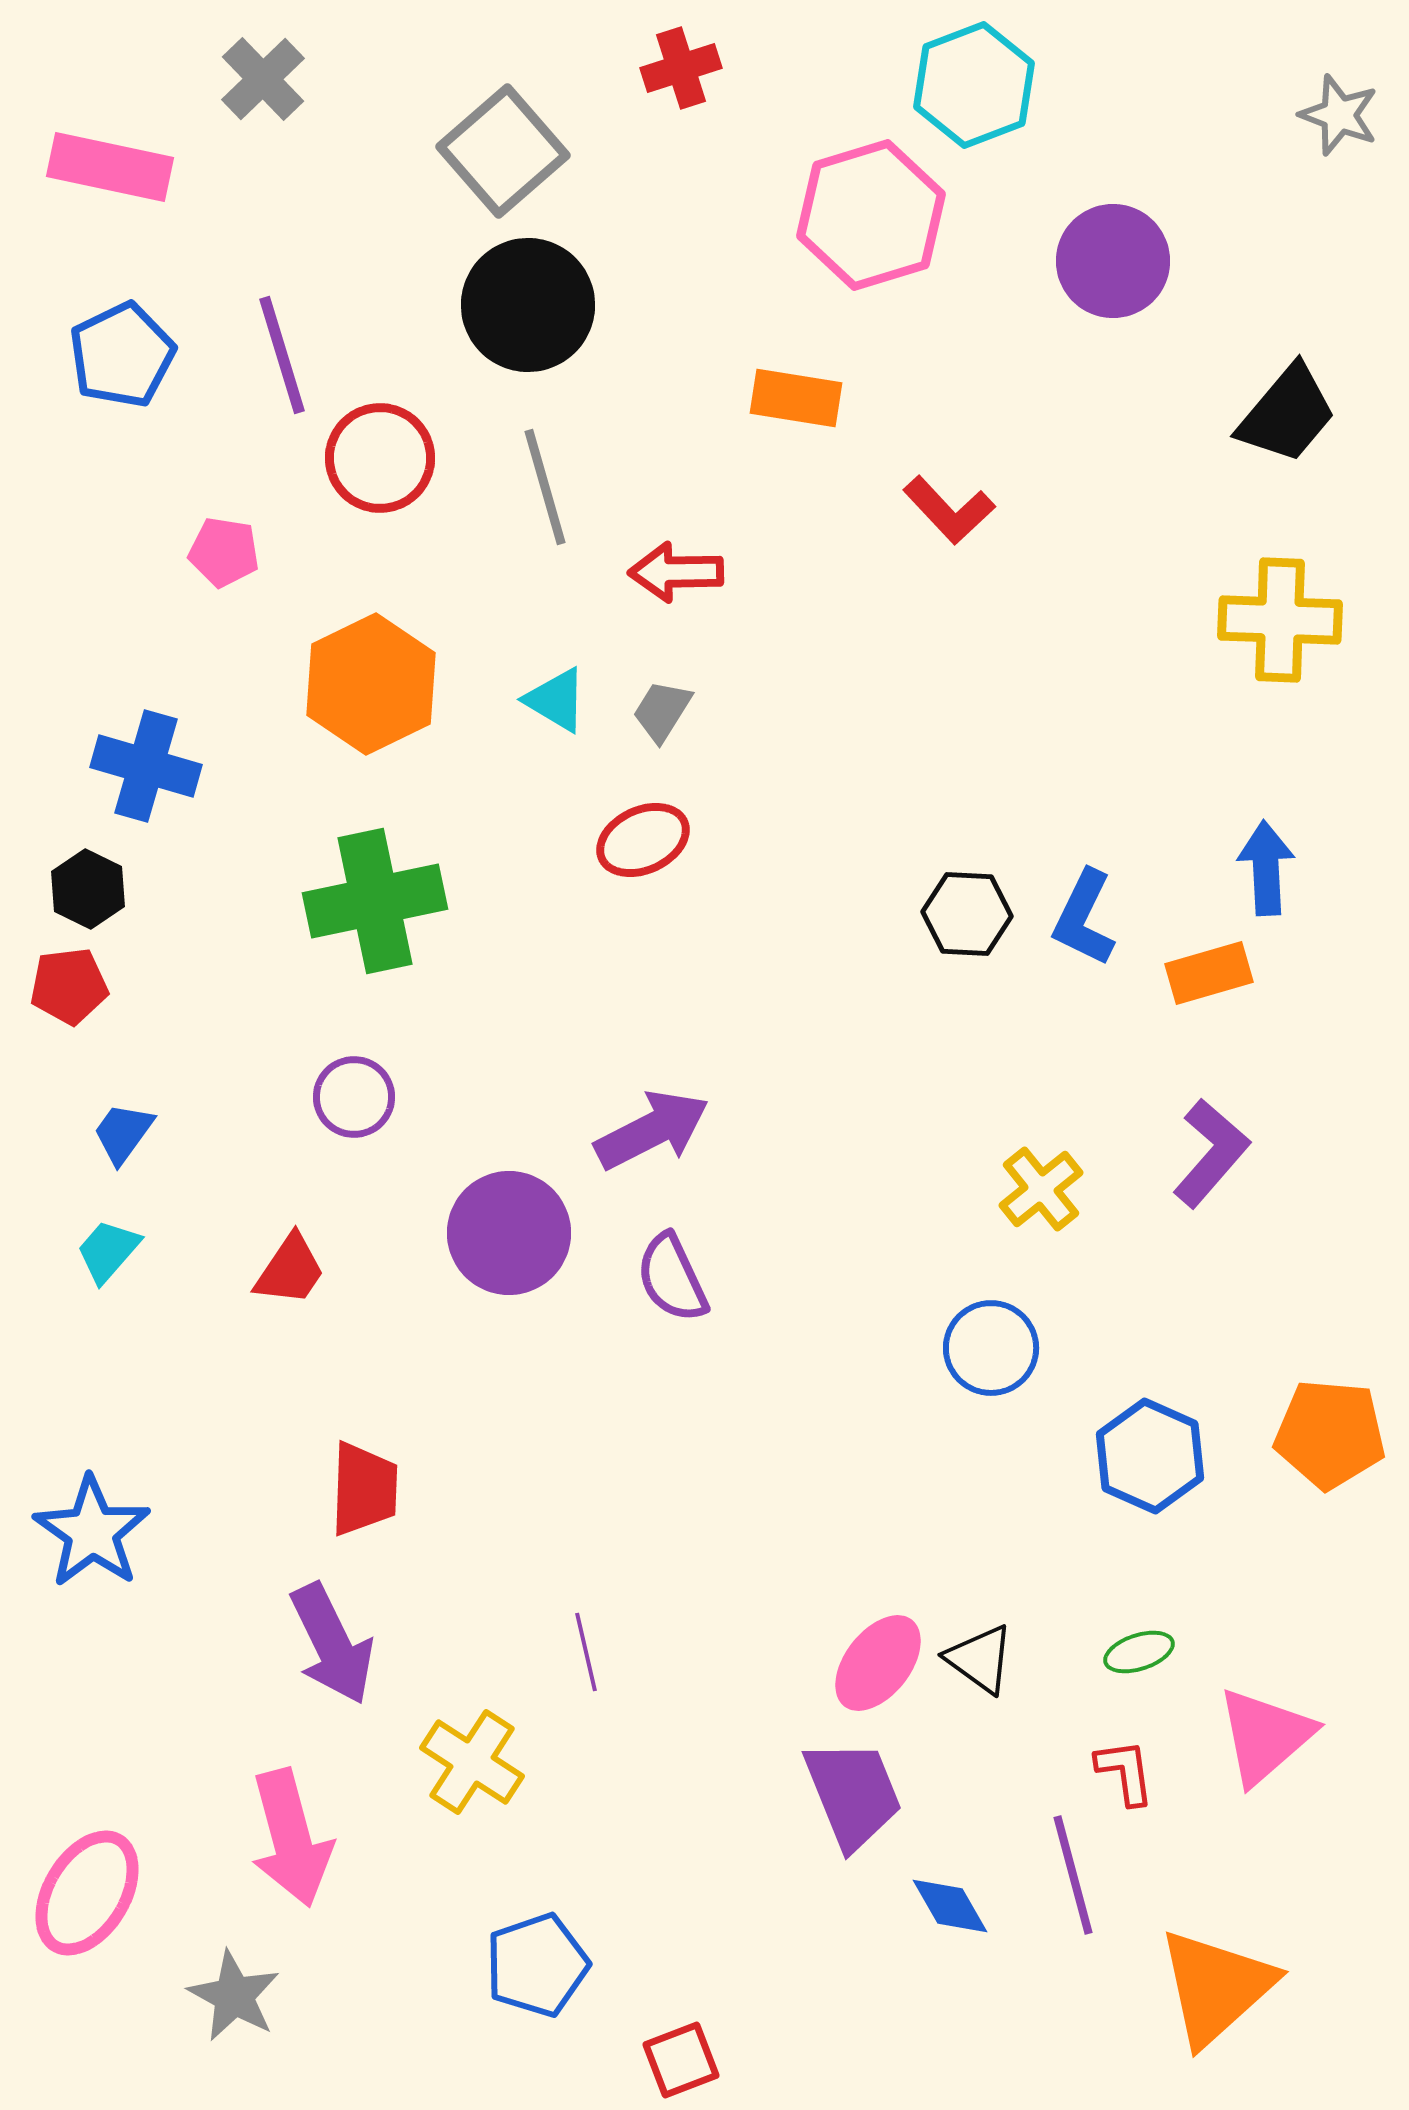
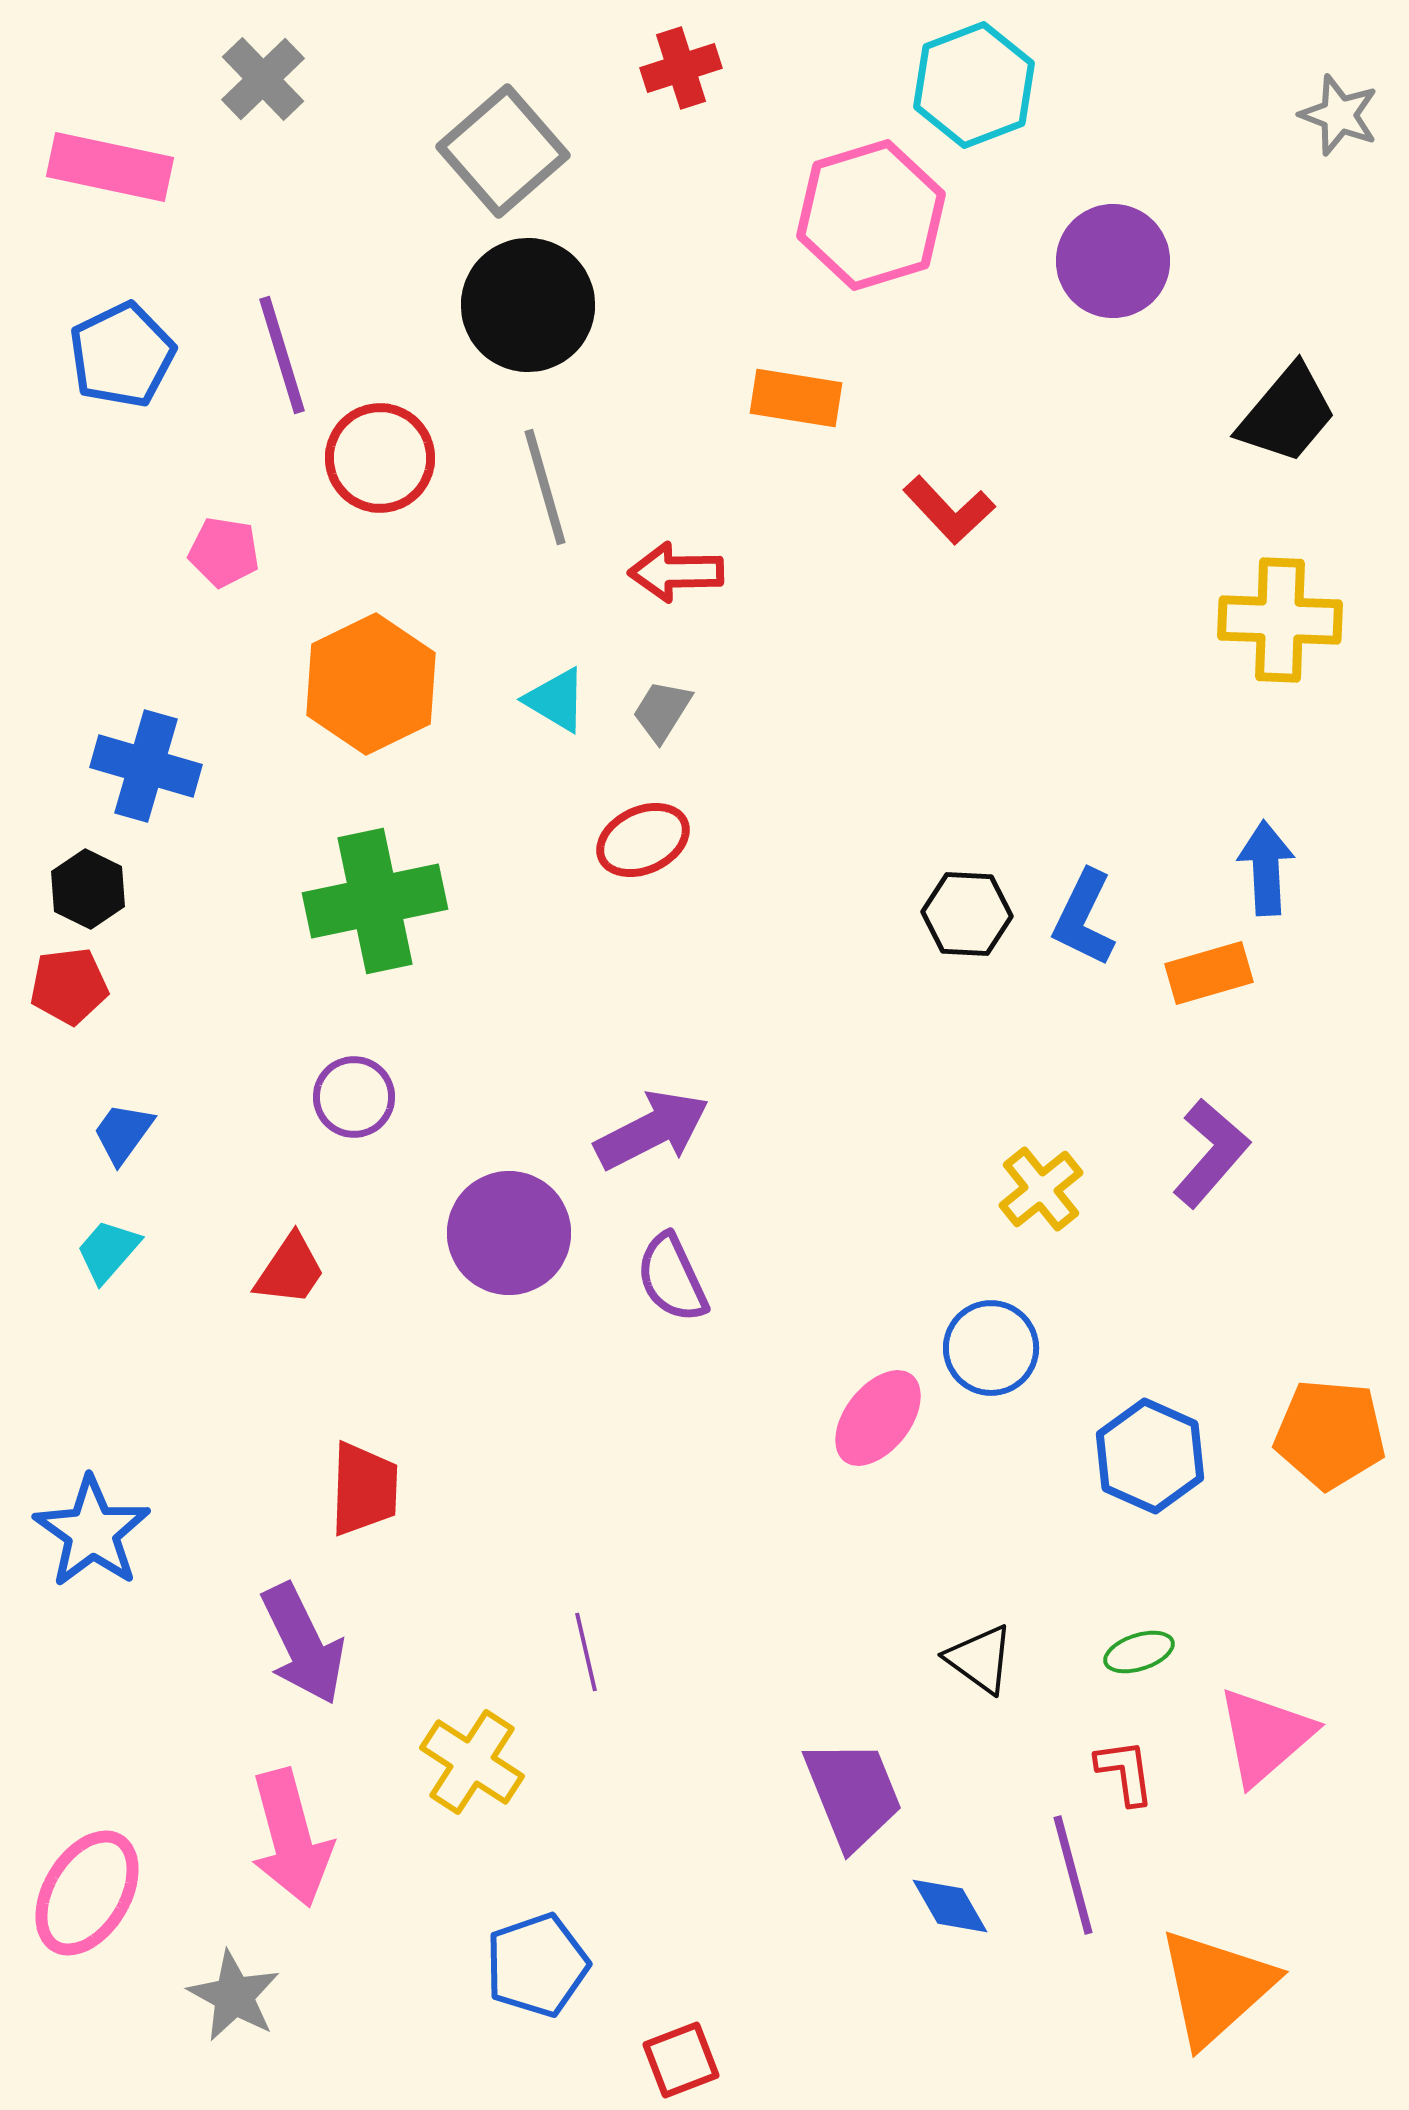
purple arrow at (332, 1644): moved 29 px left
pink ellipse at (878, 1663): moved 245 px up
